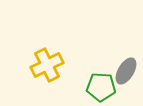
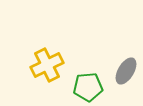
green pentagon: moved 13 px left; rotated 8 degrees counterclockwise
